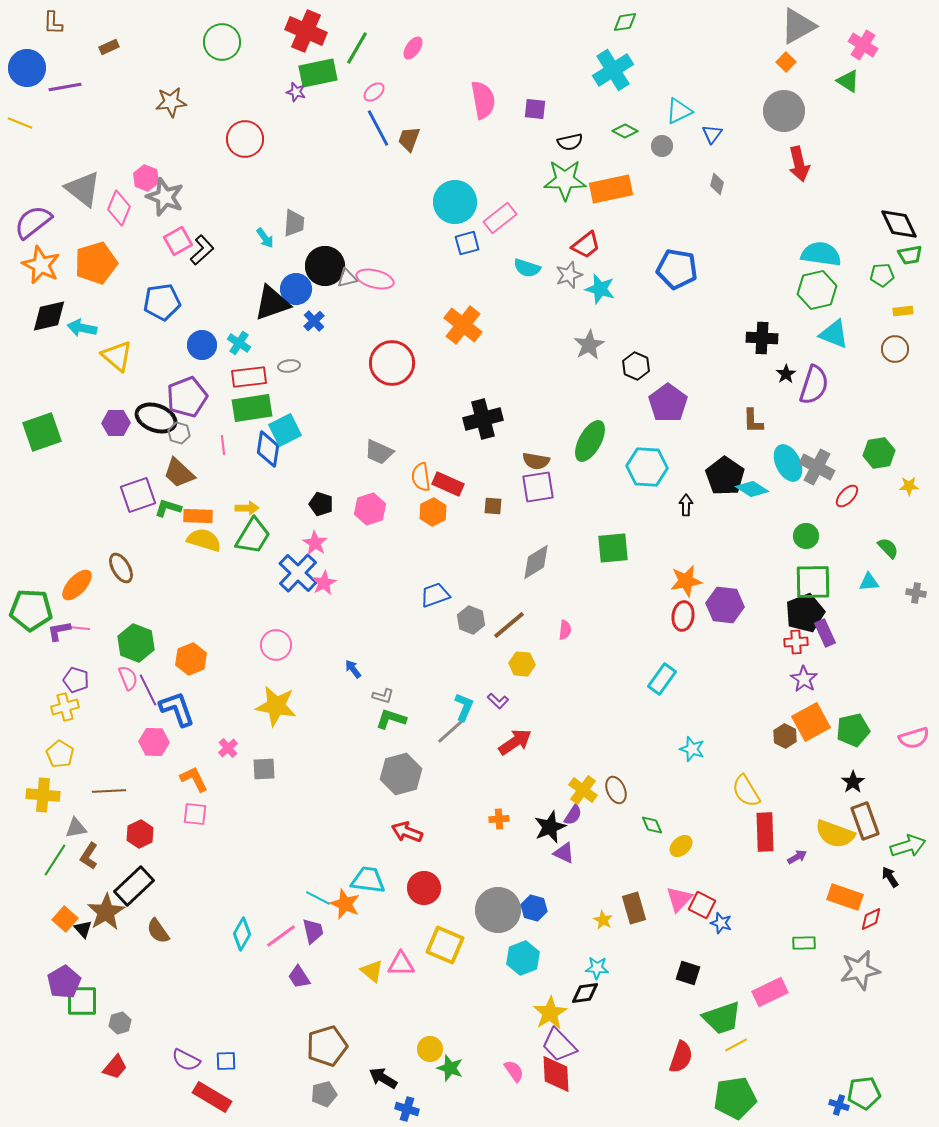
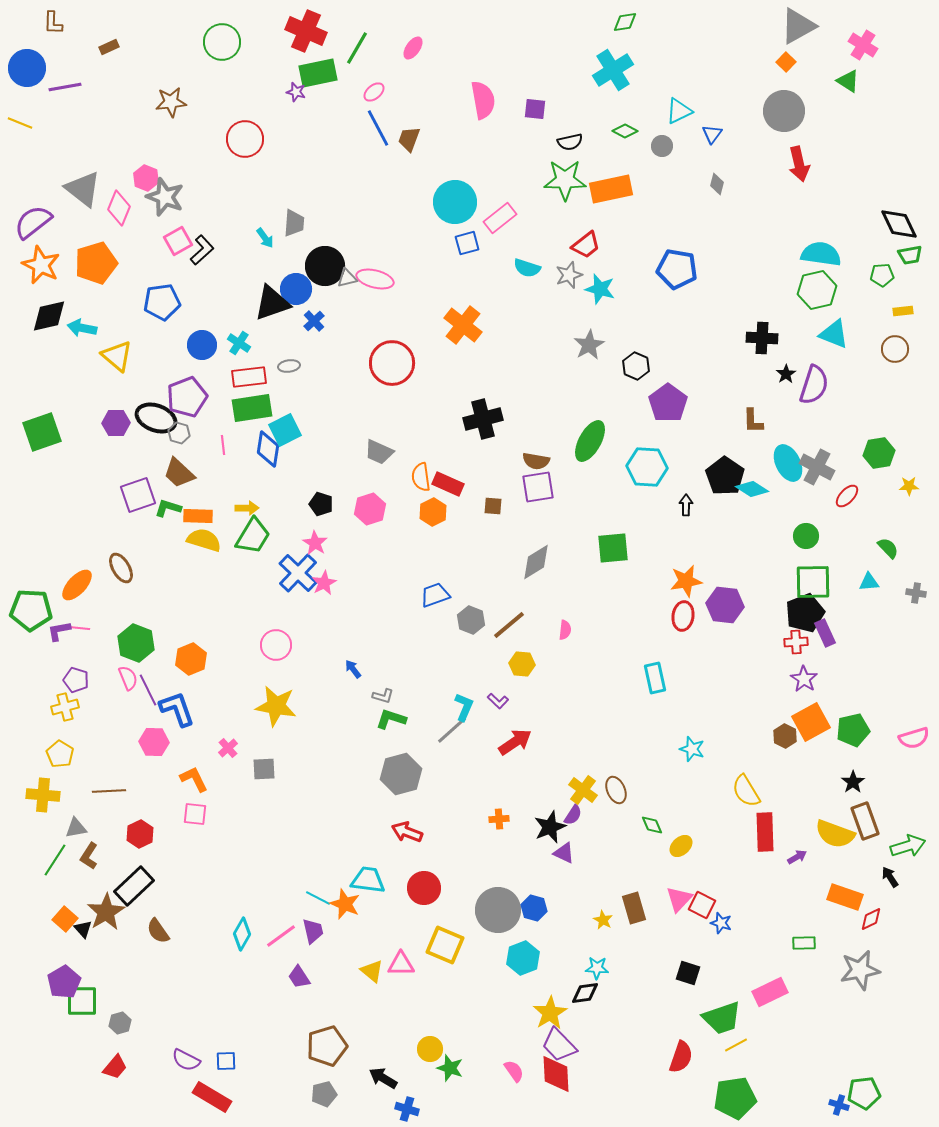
cyan rectangle at (662, 679): moved 7 px left, 1 px up; rotated 48 degrees counterclockwise
